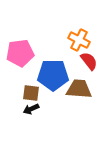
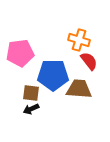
orange cross: rotated 10 degrees counterclockwise
